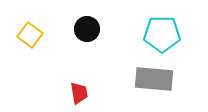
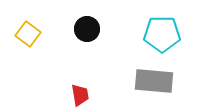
yellow square: moved 2 px left, 1 px up
gray rectangle: moved 2 px down
red trapezoid: moved 1 px right, 2 px down
